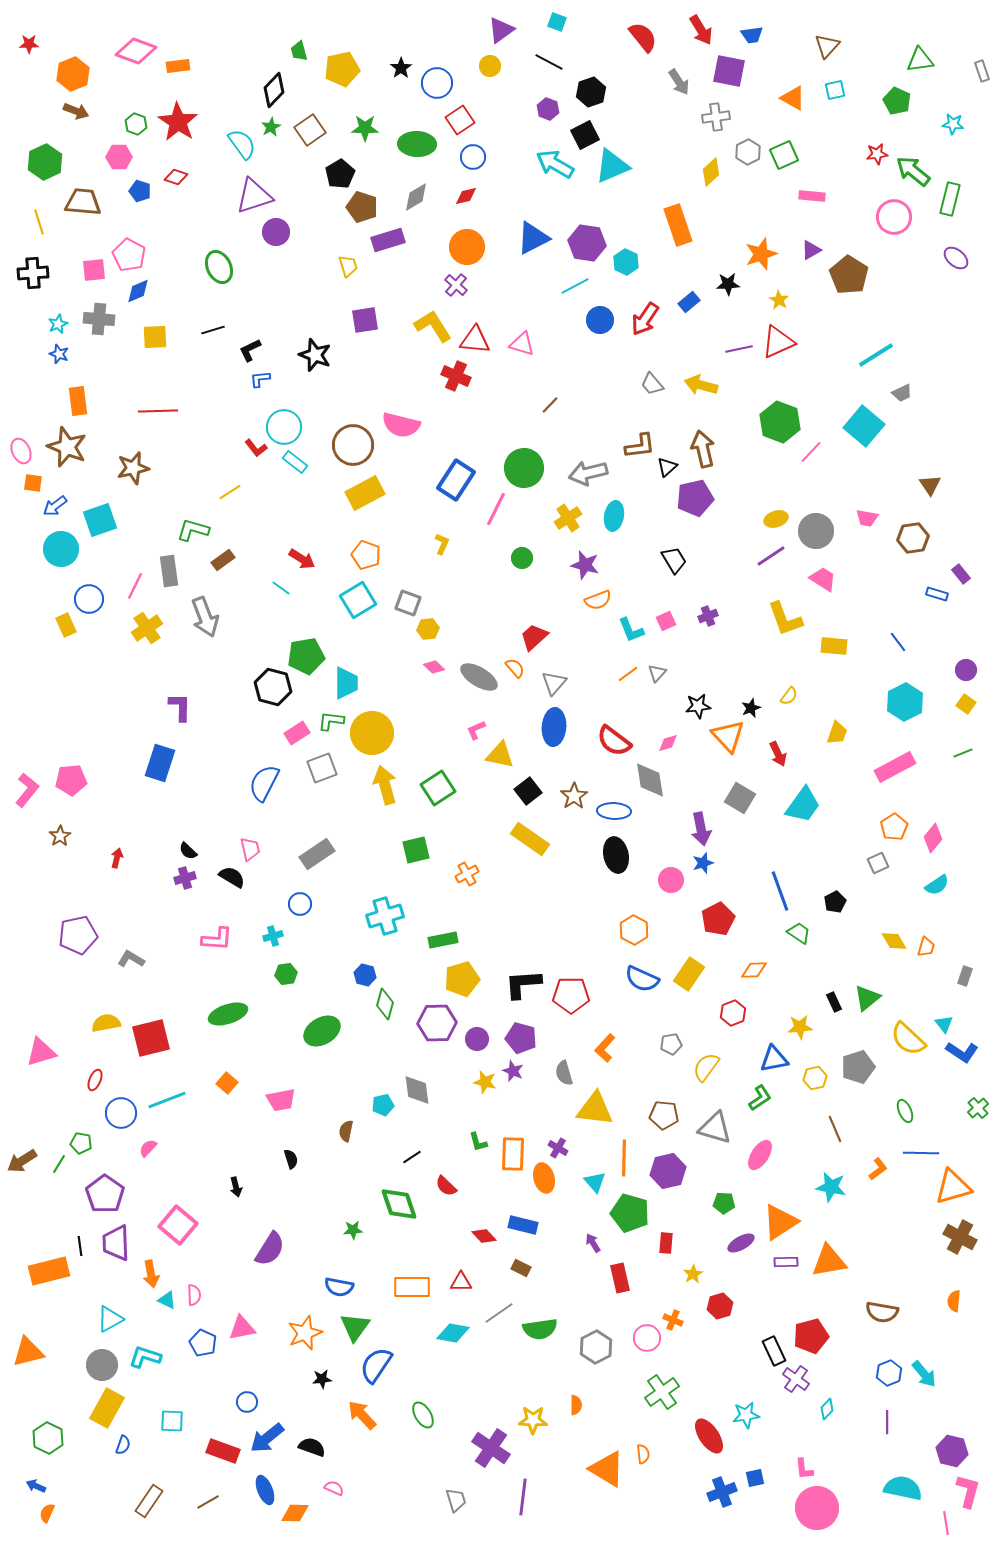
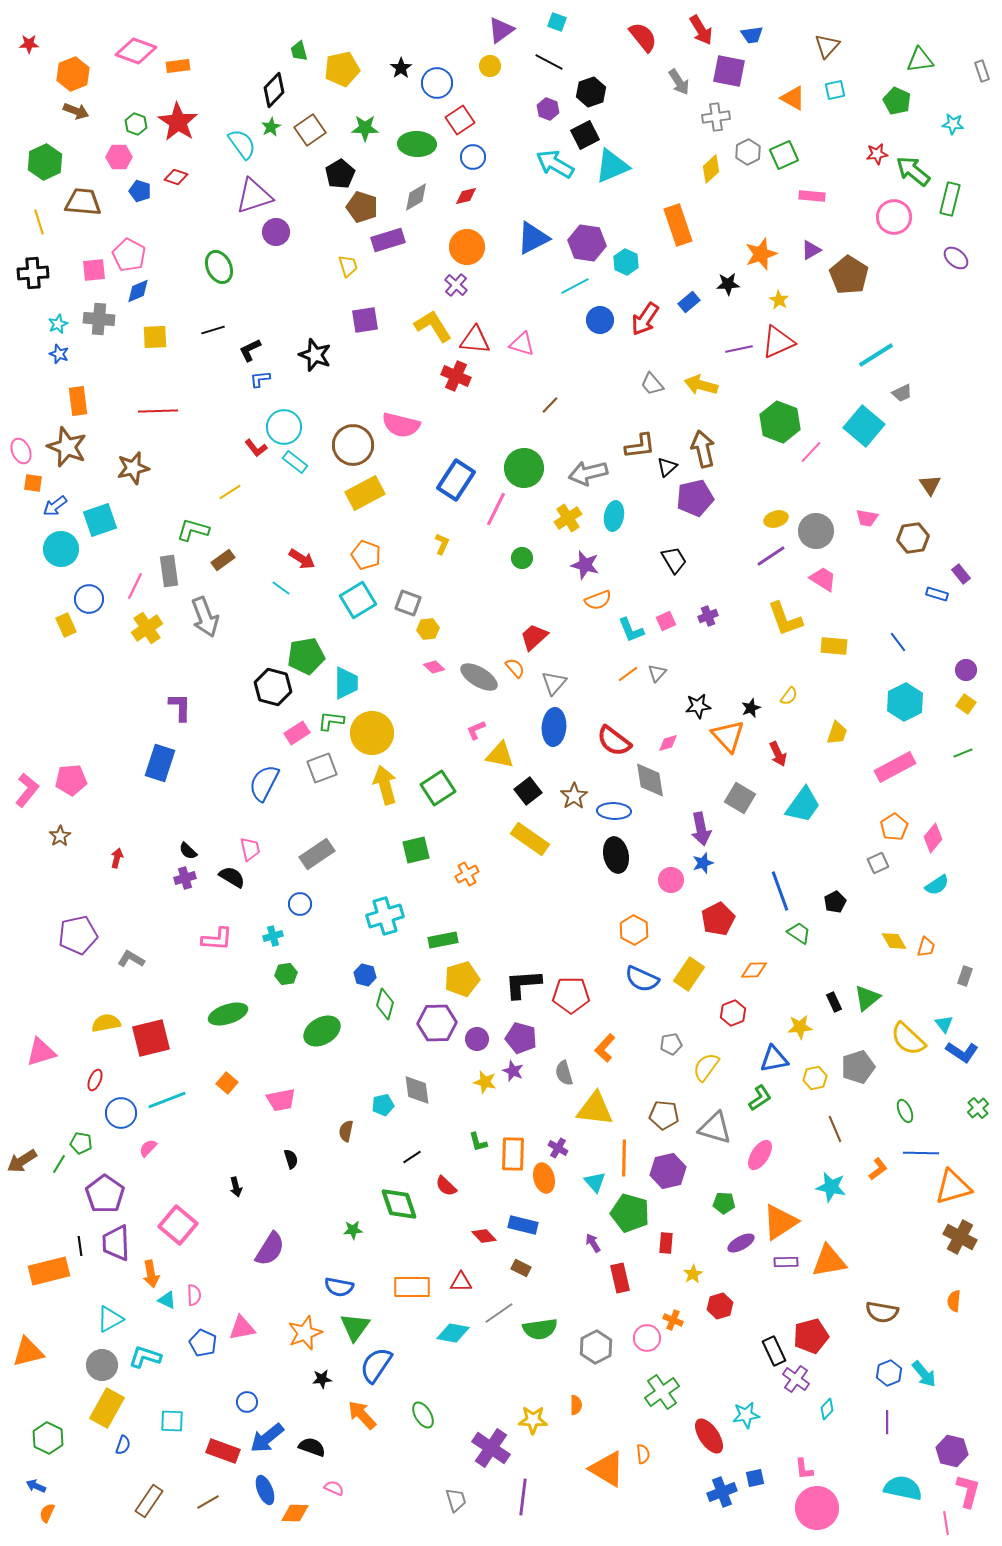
yellow diamond at (711, 172): moved 3 px up
